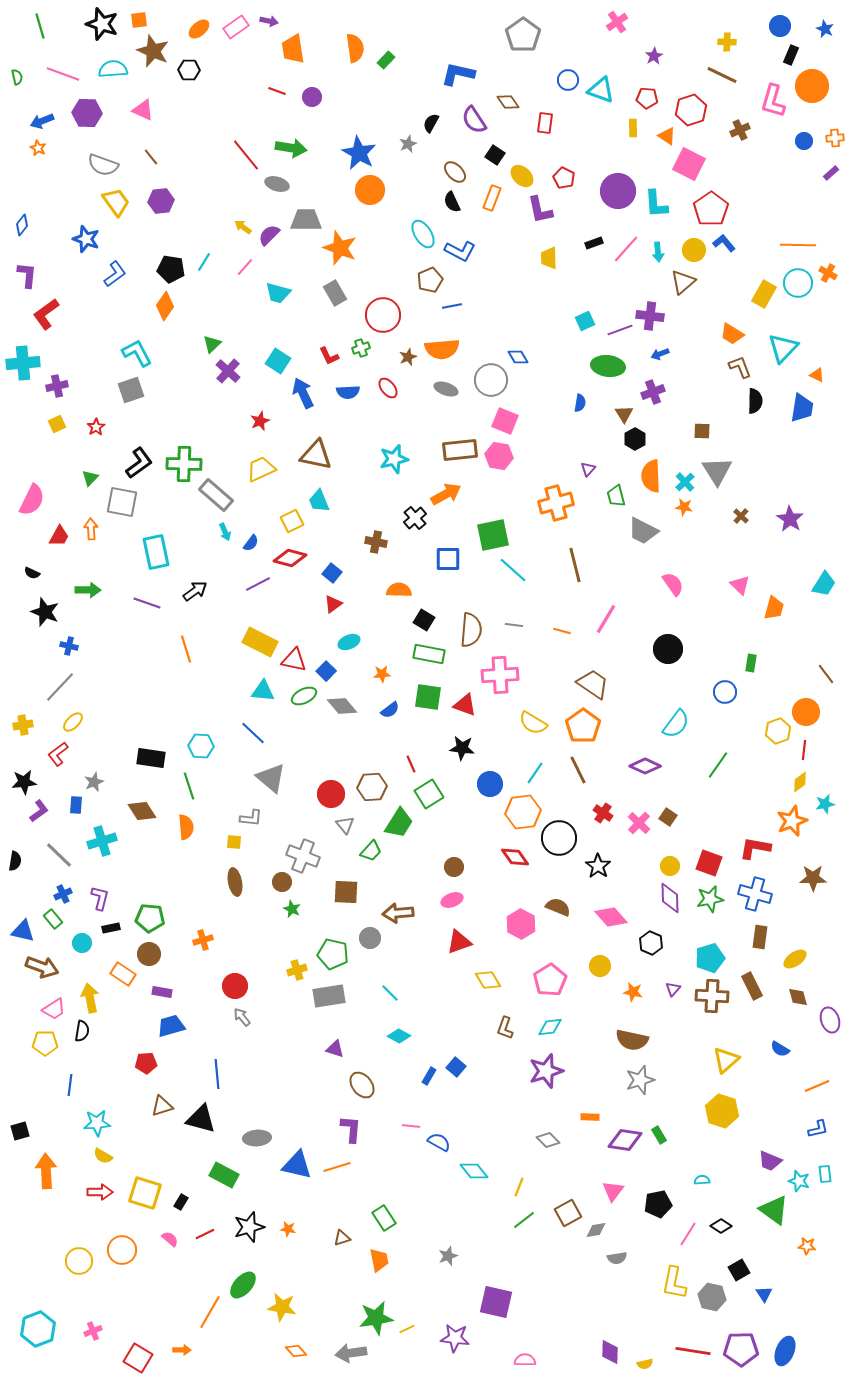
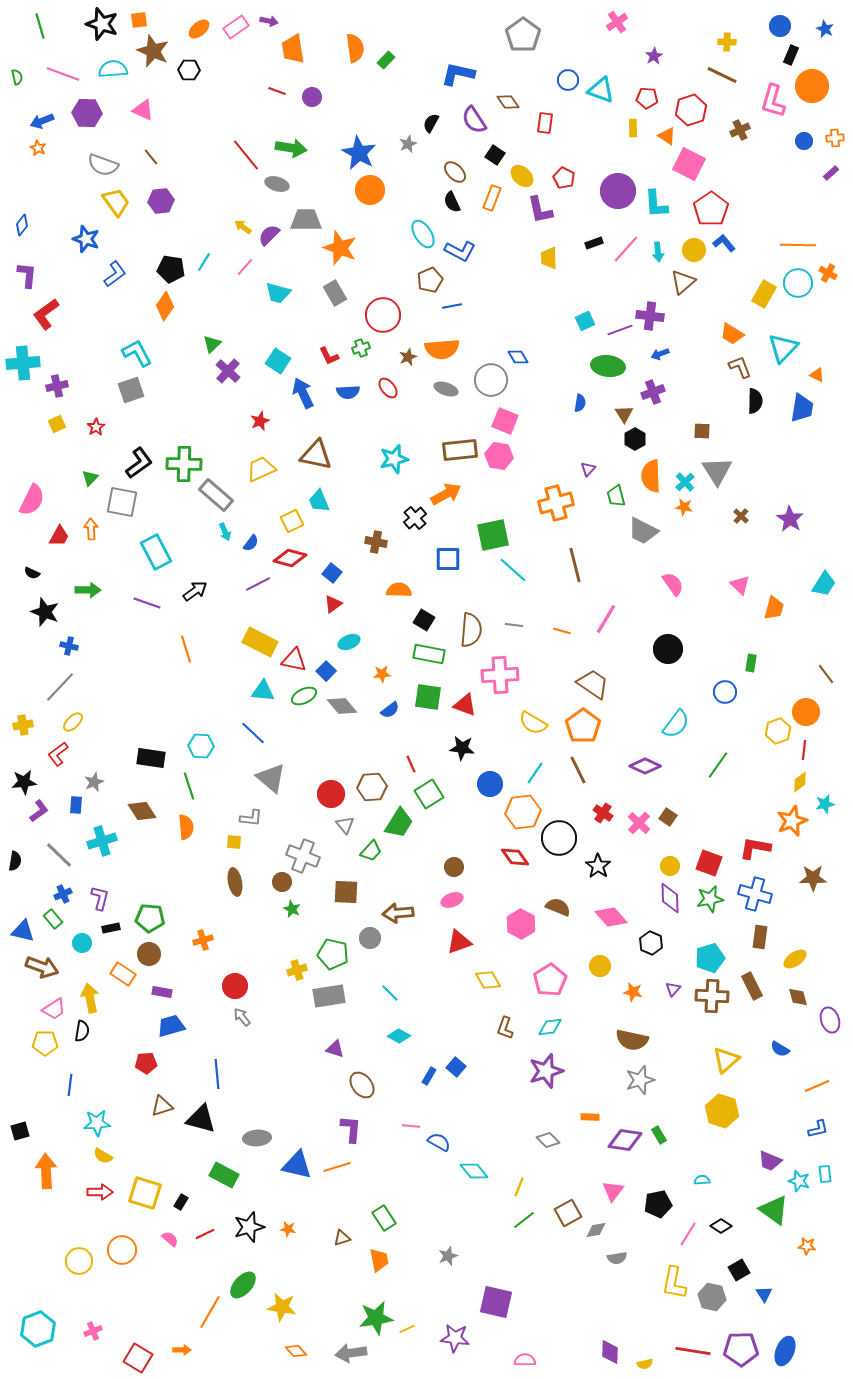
cyan rectangle at (156, 552): rotated 16 degrees counterclockwise
